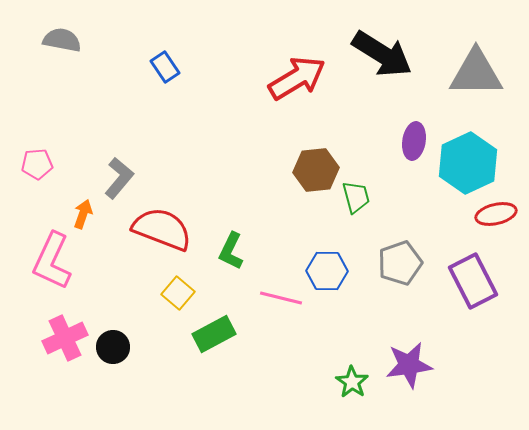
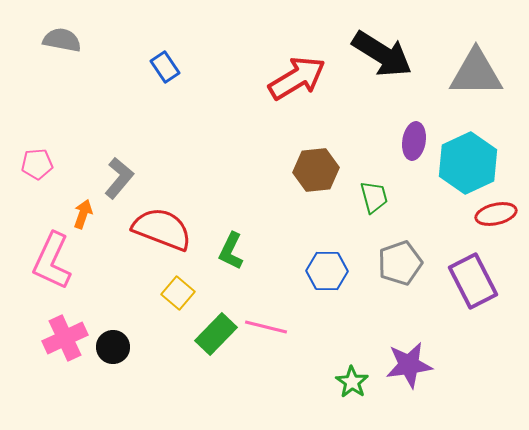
green trapezoid: moved 18 px right
pink line: moved 15 px left, 29 px down
green rectangle: moved 2 px right; rotated 18 degrees counterclockwise
